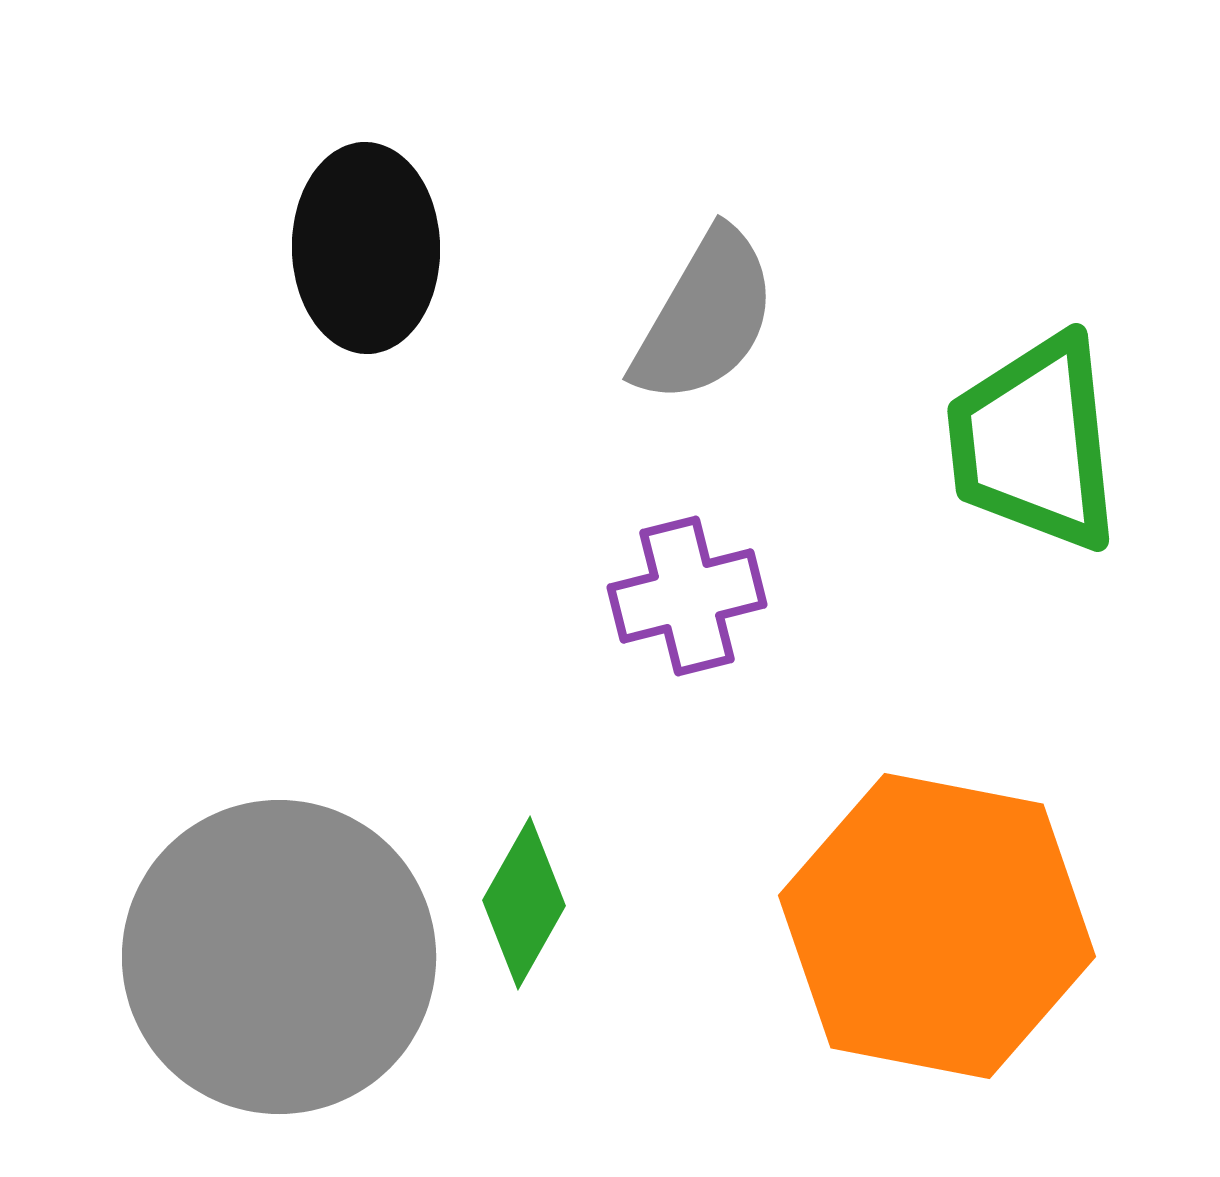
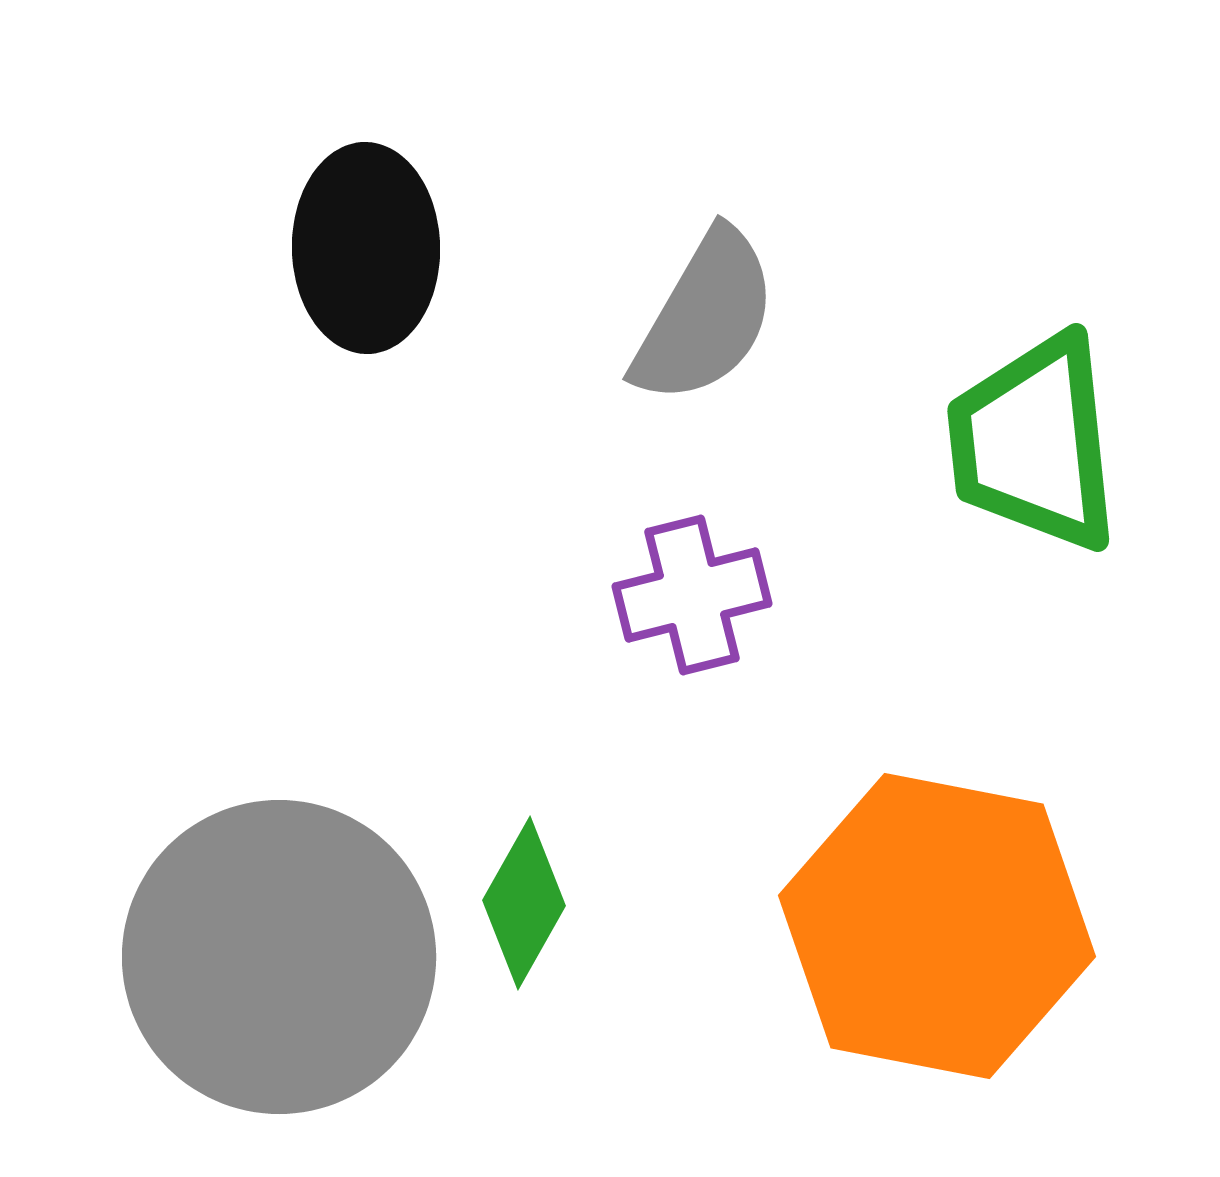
purple cross: moved 5 px right, 1 px up
